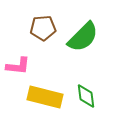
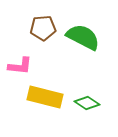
green semicircle: rotated 108 degrees counterclockwise
pink L-shape: moved 2 px right
green diamond: moved 1 px right, 7 px down; rotated 50 degrees counterclockwise
